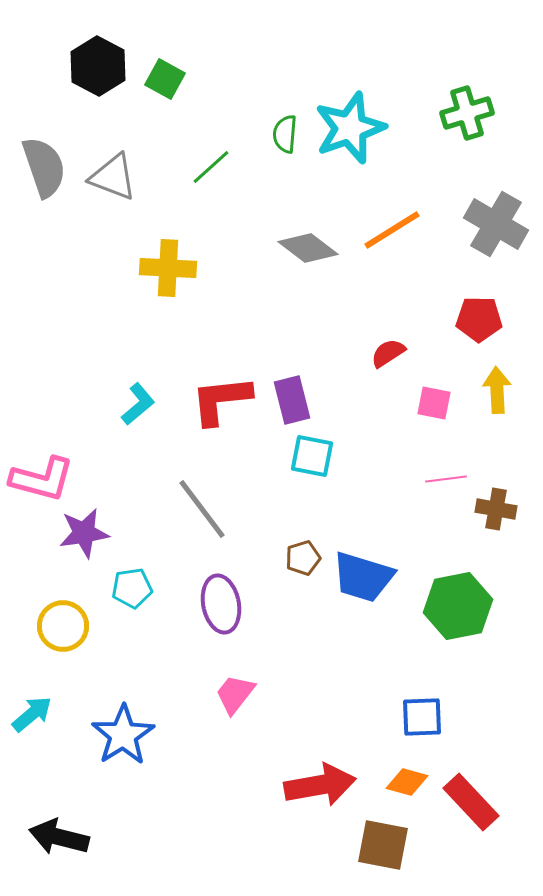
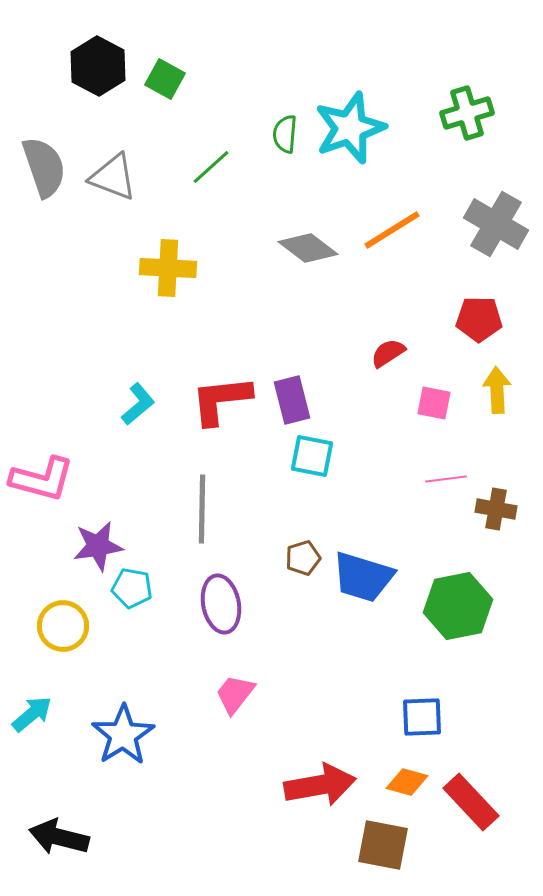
gray line: rotated 38 degrees clockwise
purple star: moved 14 px right, 13 px down
cyan pentagon: rotated 18 degrees clockwise
